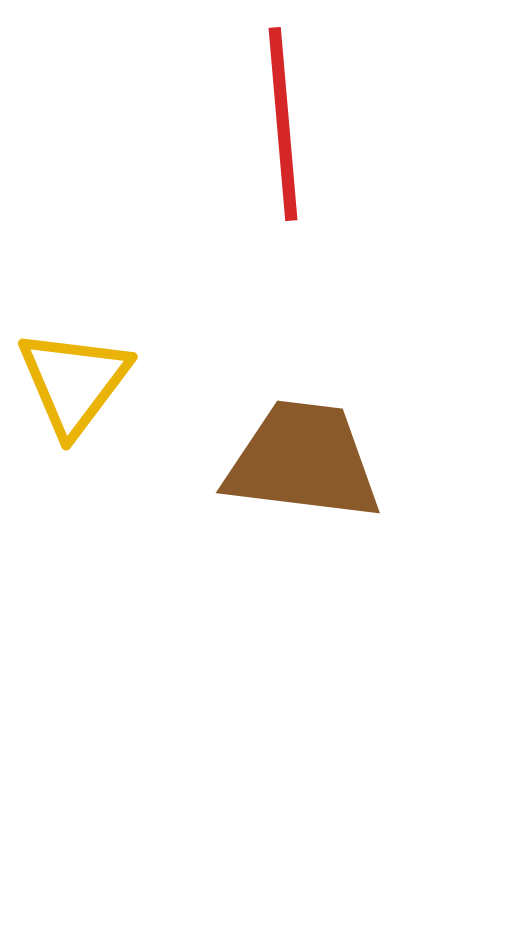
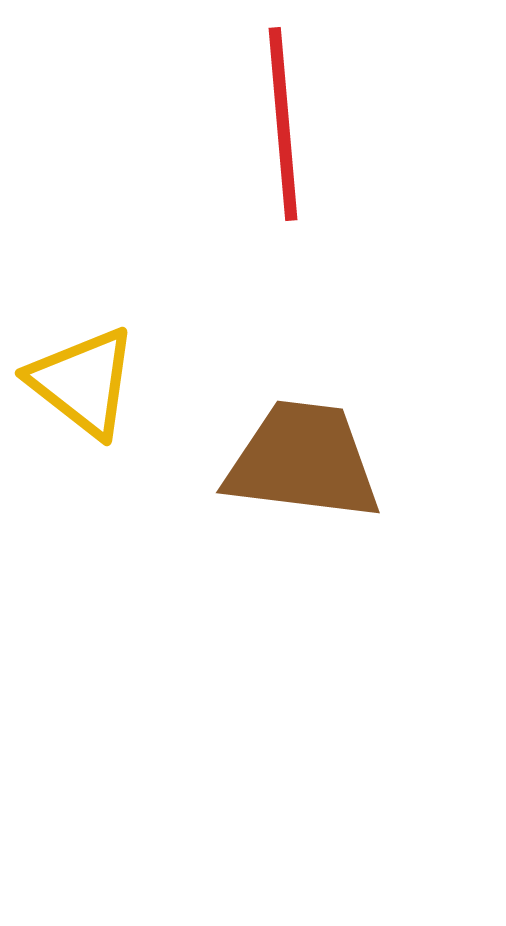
yellow triangle: moved 9 px right; rotated 29 degrees counterclockwise
